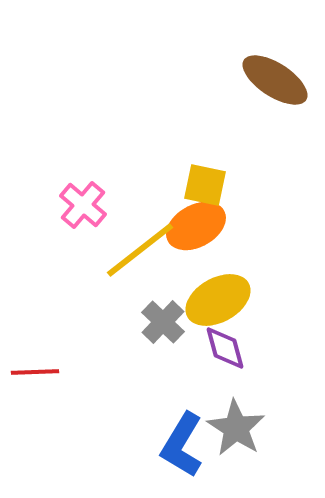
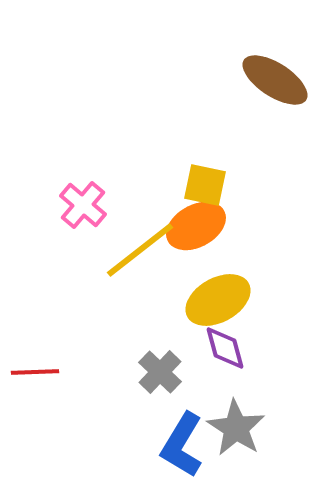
gray cross: moved 3 px left, 50 px down
